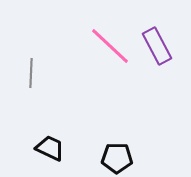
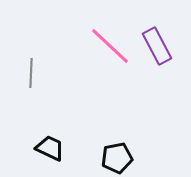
black pentagon: rotated 12 degrees counterclockwise
